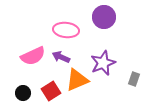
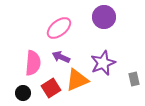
pink ellipse: moved 7 px left, 2 px up; rotated 45 degrees counterclockwise
pink semicircle: moved 7 px down; rotated 60 degrees counterclockwise
gray rectangle: rotated 32 degrees counterclockwise
red square: moved 3 px up
